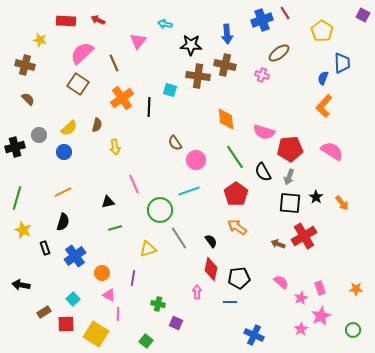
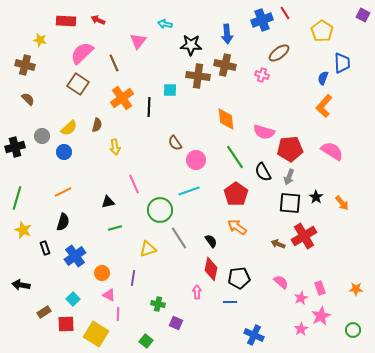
cyan square at (170, 90): rotated 16 degrees counterclockwise
gray circle at (39, 135): moved 3 px right, 1 px down
